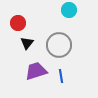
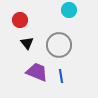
red circle: moved 2 px right, 3 px up
black triangle: rotated 16 degrees counterclockwise
purple trapezoid: moved 1 px right, 1 px down; rotated 40 degrees clockwise
